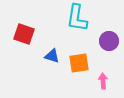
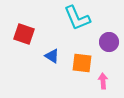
cyan L-shape: rotated 32 degrees counterclockwise
purple circle: moved 1 px down
blue triangle: rotated 14 degrees clockwise
orange square: moved 3 px right; rotated 15 degrees clockwise
